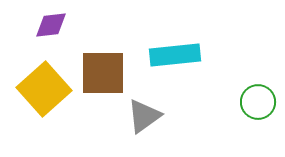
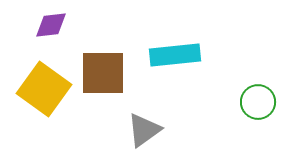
yellow square: rotated 12 degrees counterclockwise
gray triangle: moved 14 px down
